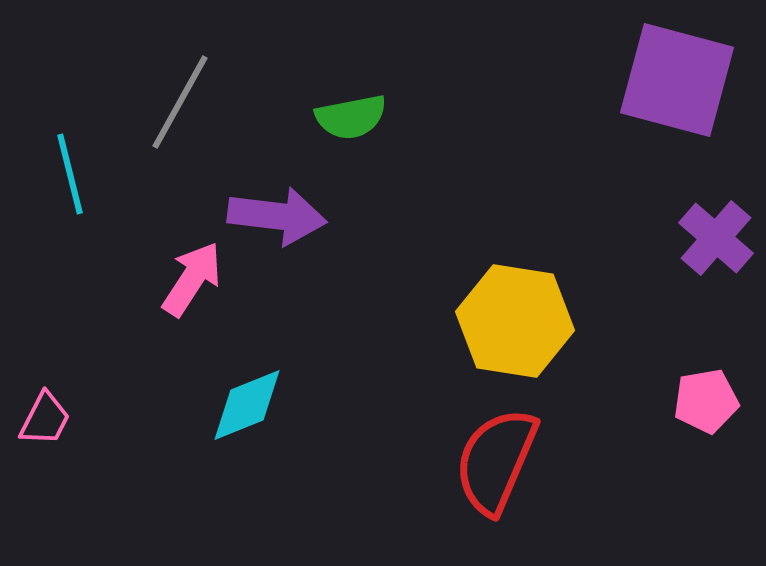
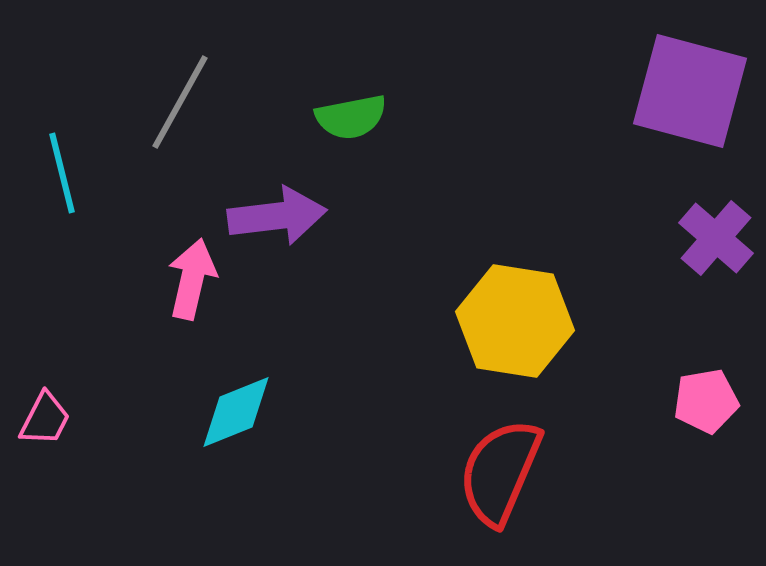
purple square: moved 13 px right, 11 px down
cyan line: moved 8 px left, 1 px up
purple arrow: rotated 14 degrees counterclockwise
pink arrow: rotated 20 degrees counterclockwise
cyan diamond: moved 11 px left, 7 px down
red semicircle: moved 4 px right, 11 px down
